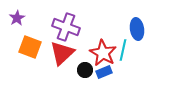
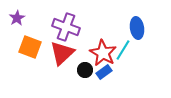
blue ellipse: moved 1 px up
cyan line: rotated 20 degrees clockwise
blue rectangle: rotated 14 degrees counterclockwise
